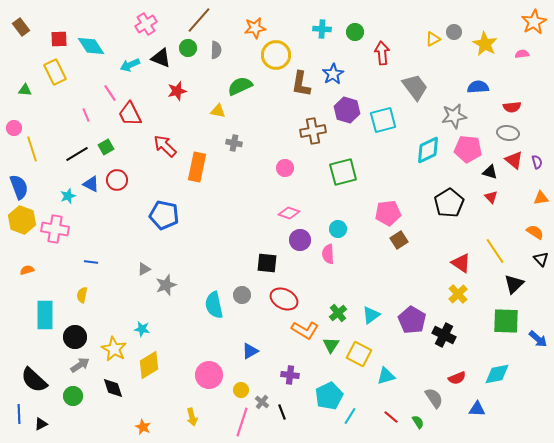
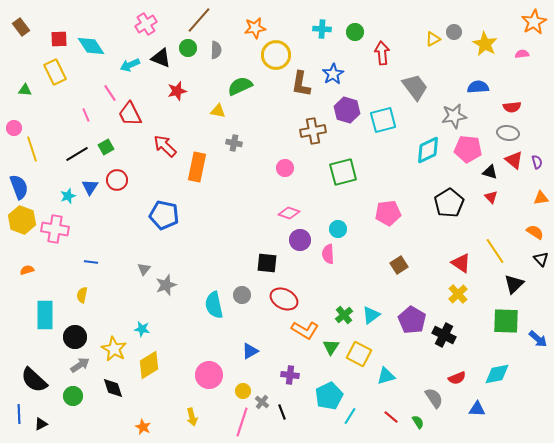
blue triangle at (91, 184): moved 1 px left, 3 px down; rotated 36 degrees clockwise
brown square at (399, 240): moved 25 px down
gray triangle at (144, 269): rotated 24 degrees counterclockwise
green cross at (338, 313): moved 6 px right, 2 px down
green triangle at (331, 345): moved 2 px down
yellow circle at (241, 390): moved 2 px right, 1 px down
